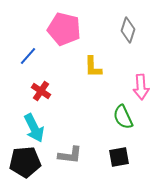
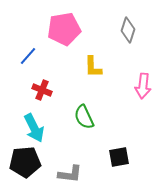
pink pentagon: rotated 24 degrees counterclockwise
pink arrow: moved 2 px right, 1 px up; rotated 10 degrees clockwise
red cross: moved 1 px right, 1 px up; rotated 12 degrees counterclockwise
green semicircle: moved 39 px left
gray L-shape: moved 19 px down
